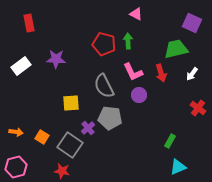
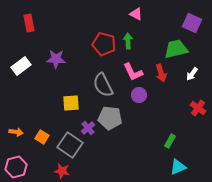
gray semicircle: moved 1 px left, 1 px up
